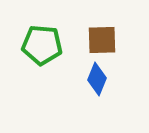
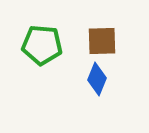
brown square: moved 1 px down
